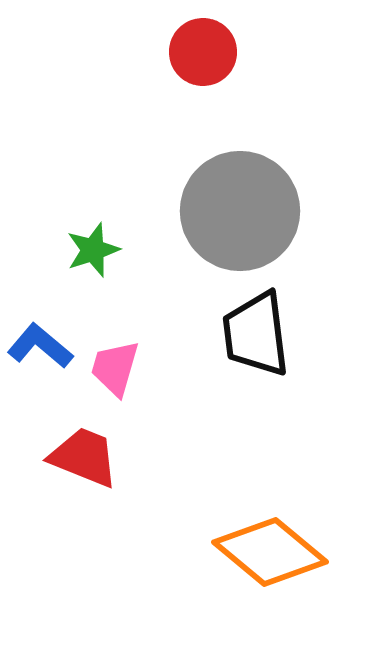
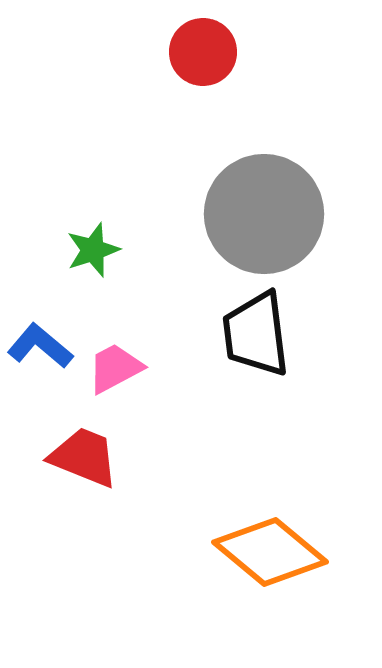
gray circle: moved 24 px right, 3 px down
pink trapezoid: rotated 46 degrees clockwise
